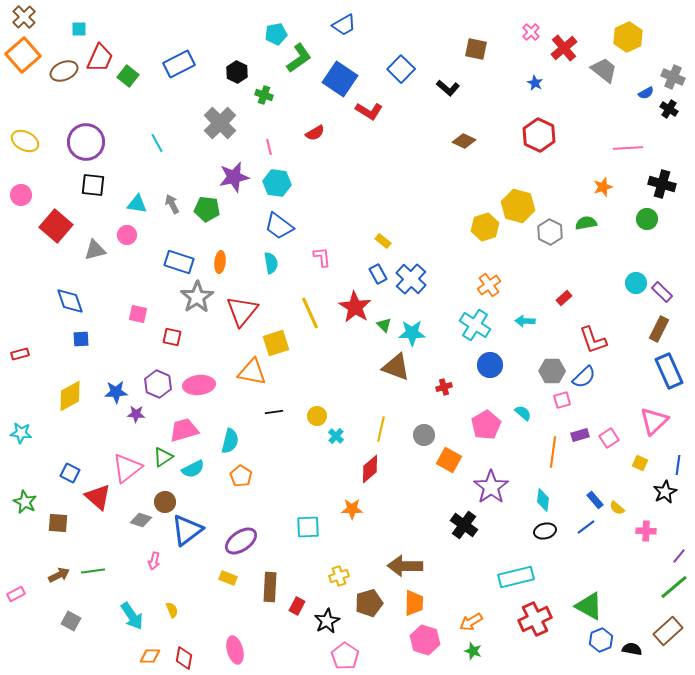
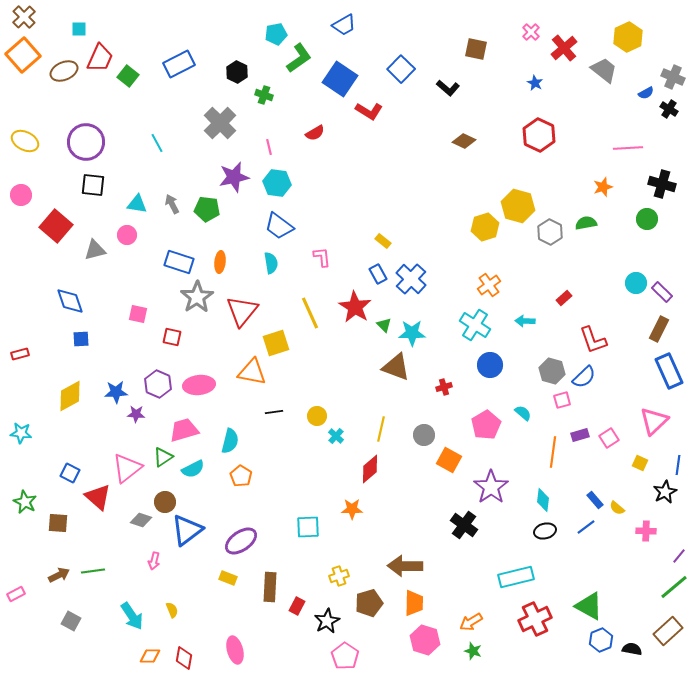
gray hexagon at (552, 371): rotated 15 degrees clockwise
